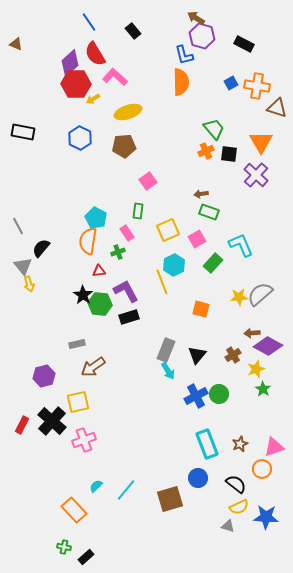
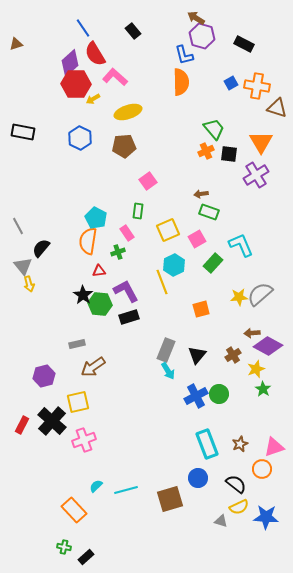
blue line at (89, 22): moved 6 px left, 6 px down
brown triangle at (16, 44): rotated 40 degrees counterclockwise
purple cross at (256, 175): rotated 15 degrees clockwise
orange square at (201, 309): rotated 30 degrees counterclockwise
cyan line at (126, 490): rotated 35 degrees clockwise
gray triangle at (228, 526): moved 7 px left, 5 px up
